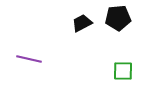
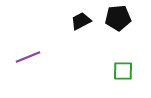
black trapezoid: moved 1 px left, 2 px up
purple line: moved 1 px left, 2 px up; rotated 35 degrees counterclockwise
